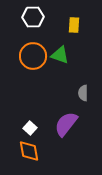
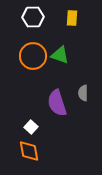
yellow rectangle: moved 2 px left, 7 px up
purple semicircle: moved 9 px left, 21 px up; rotated 56 degrees counterclockwise
white square: moved 1 px right, 1 px up
